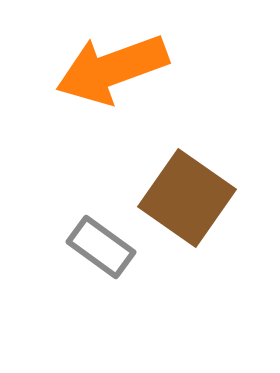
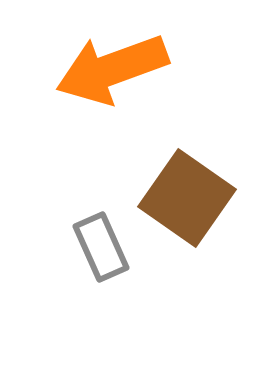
gray rectangle: rotated 30 degrees clockwise
